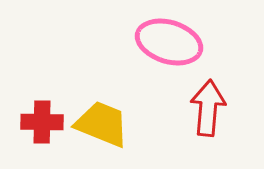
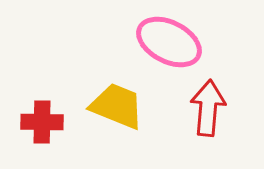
pink ellipse: rotated 10 degrees clockwise
yellow trapezoid: moved 15 px right, 18 px up
